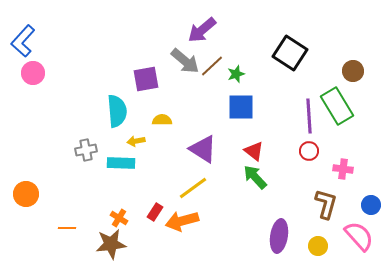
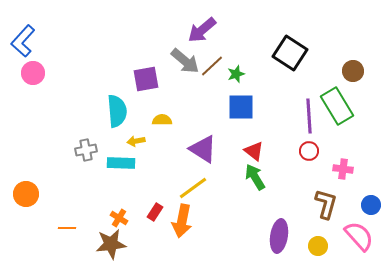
green arrow: rotated 12 degrees clockwise
orange arrow: rotated 64 degrees counterclockwise
